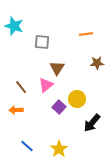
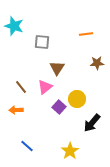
pink triangle: moved 1 px left, 2 px down
yellow star: moved 11 px right, 2 px down
